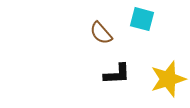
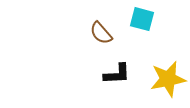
yellow star: rotated 6 degrees clockwise
